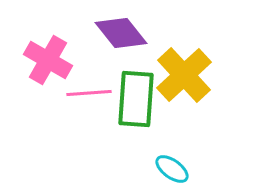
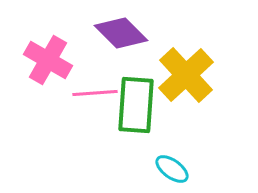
purple diamond: rotated 6 degrees counterclockwise
yellow cross: moved 2 px right
pink line: moved 6 px right
green rectangle: moved 6 px down
